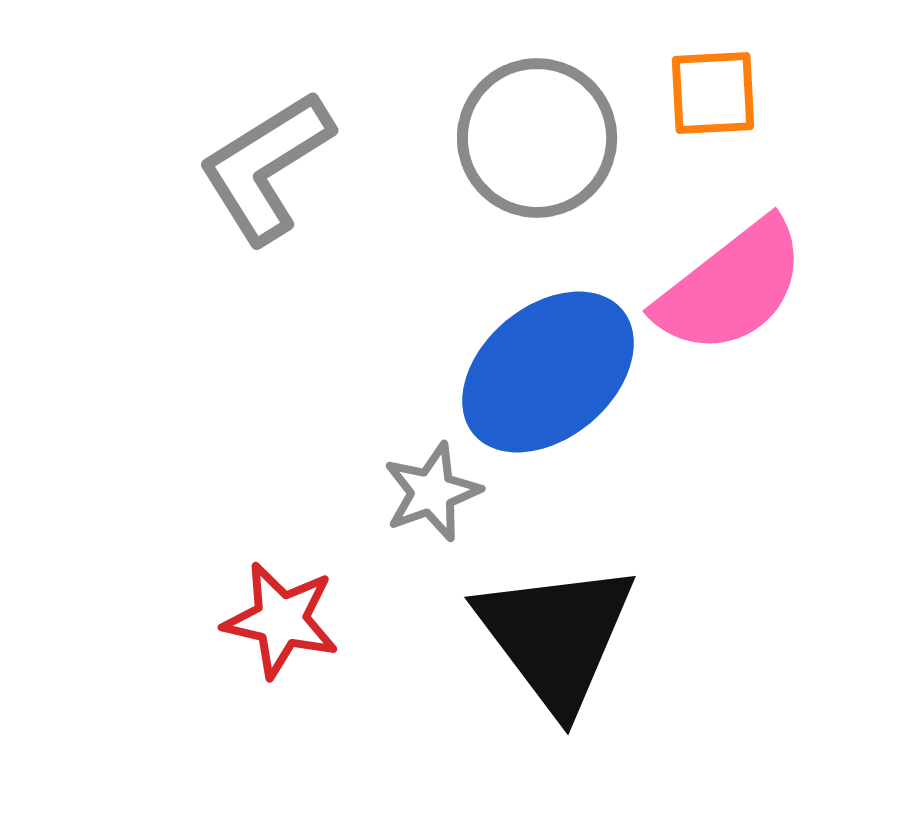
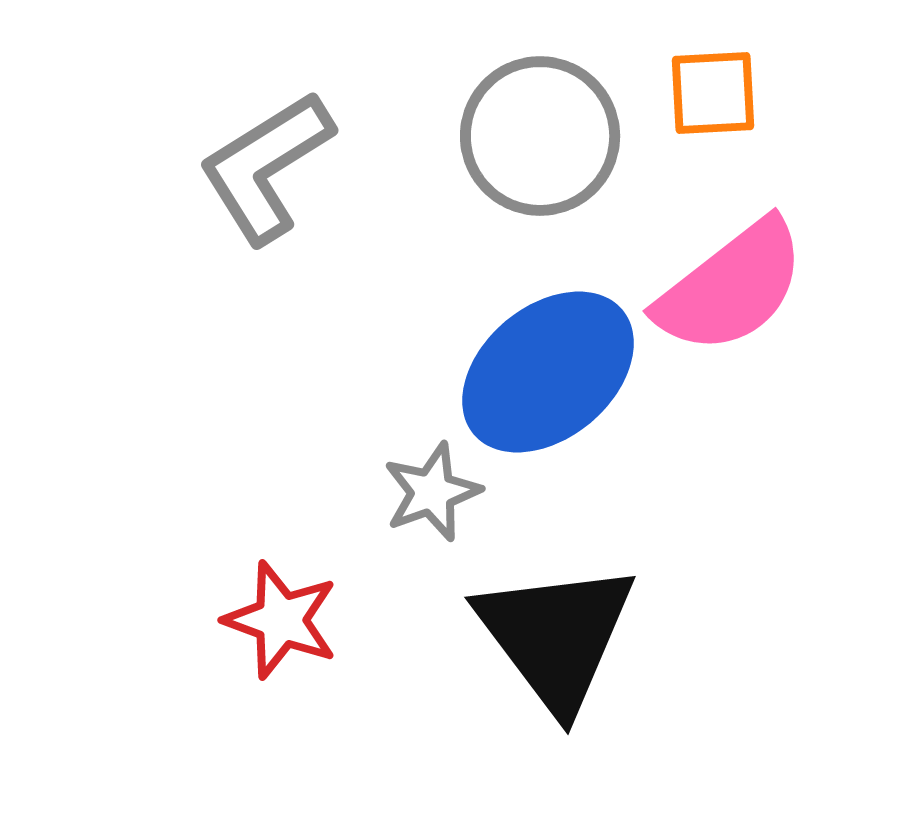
gray circle: moved 3 px right, 2 px up
red star: rotated 7 degrees clockwise
